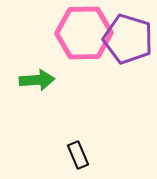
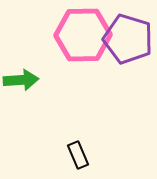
pink hexagon: moved 1 px left, 2 px down
green arrow: moved 16 px left
